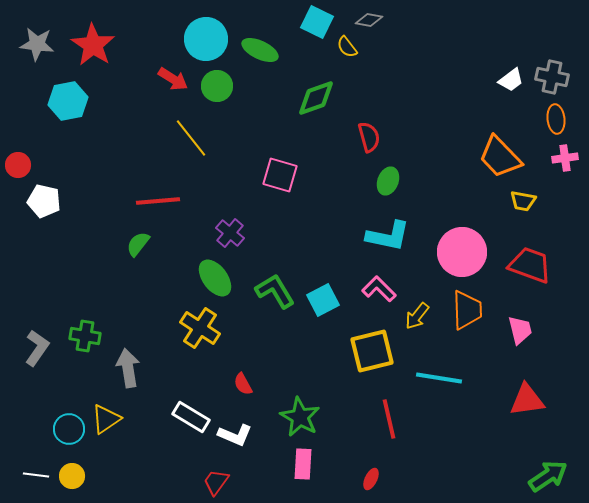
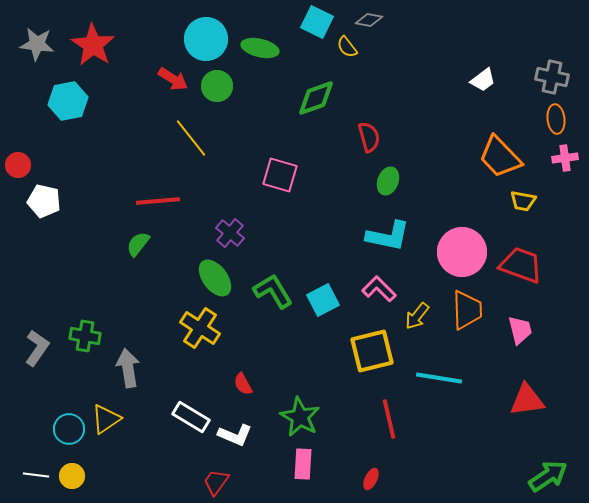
green ellipse at (260, 50): moved 2 px up; rotated 12 degrees counterclockwise
white trapezoid at (511, 80): moved 28 px left
red trapezoid at (530, 265): moved 9 px left
green L-shape at (275, 291): moved 2 px left
